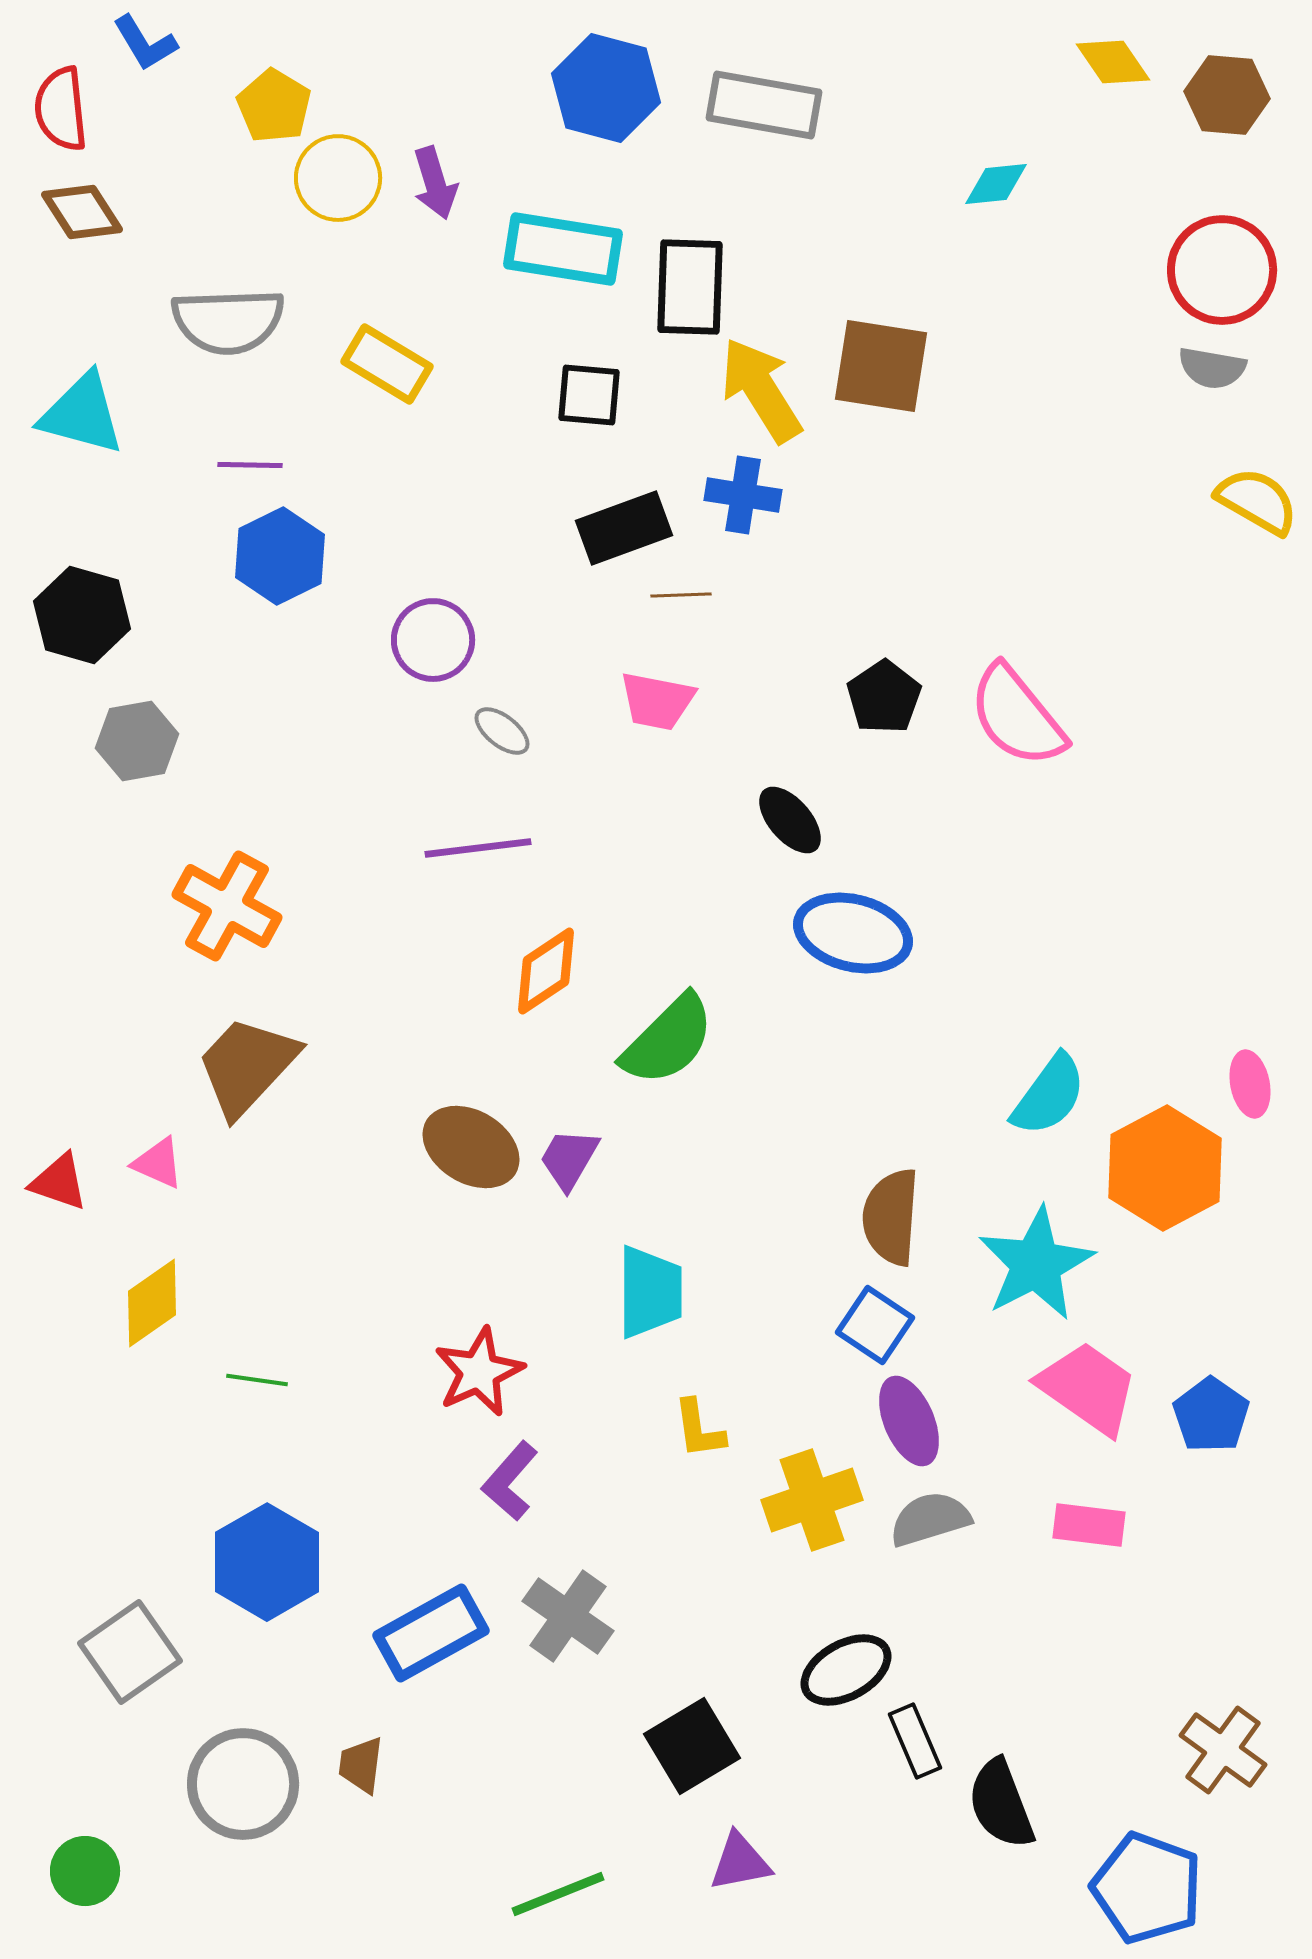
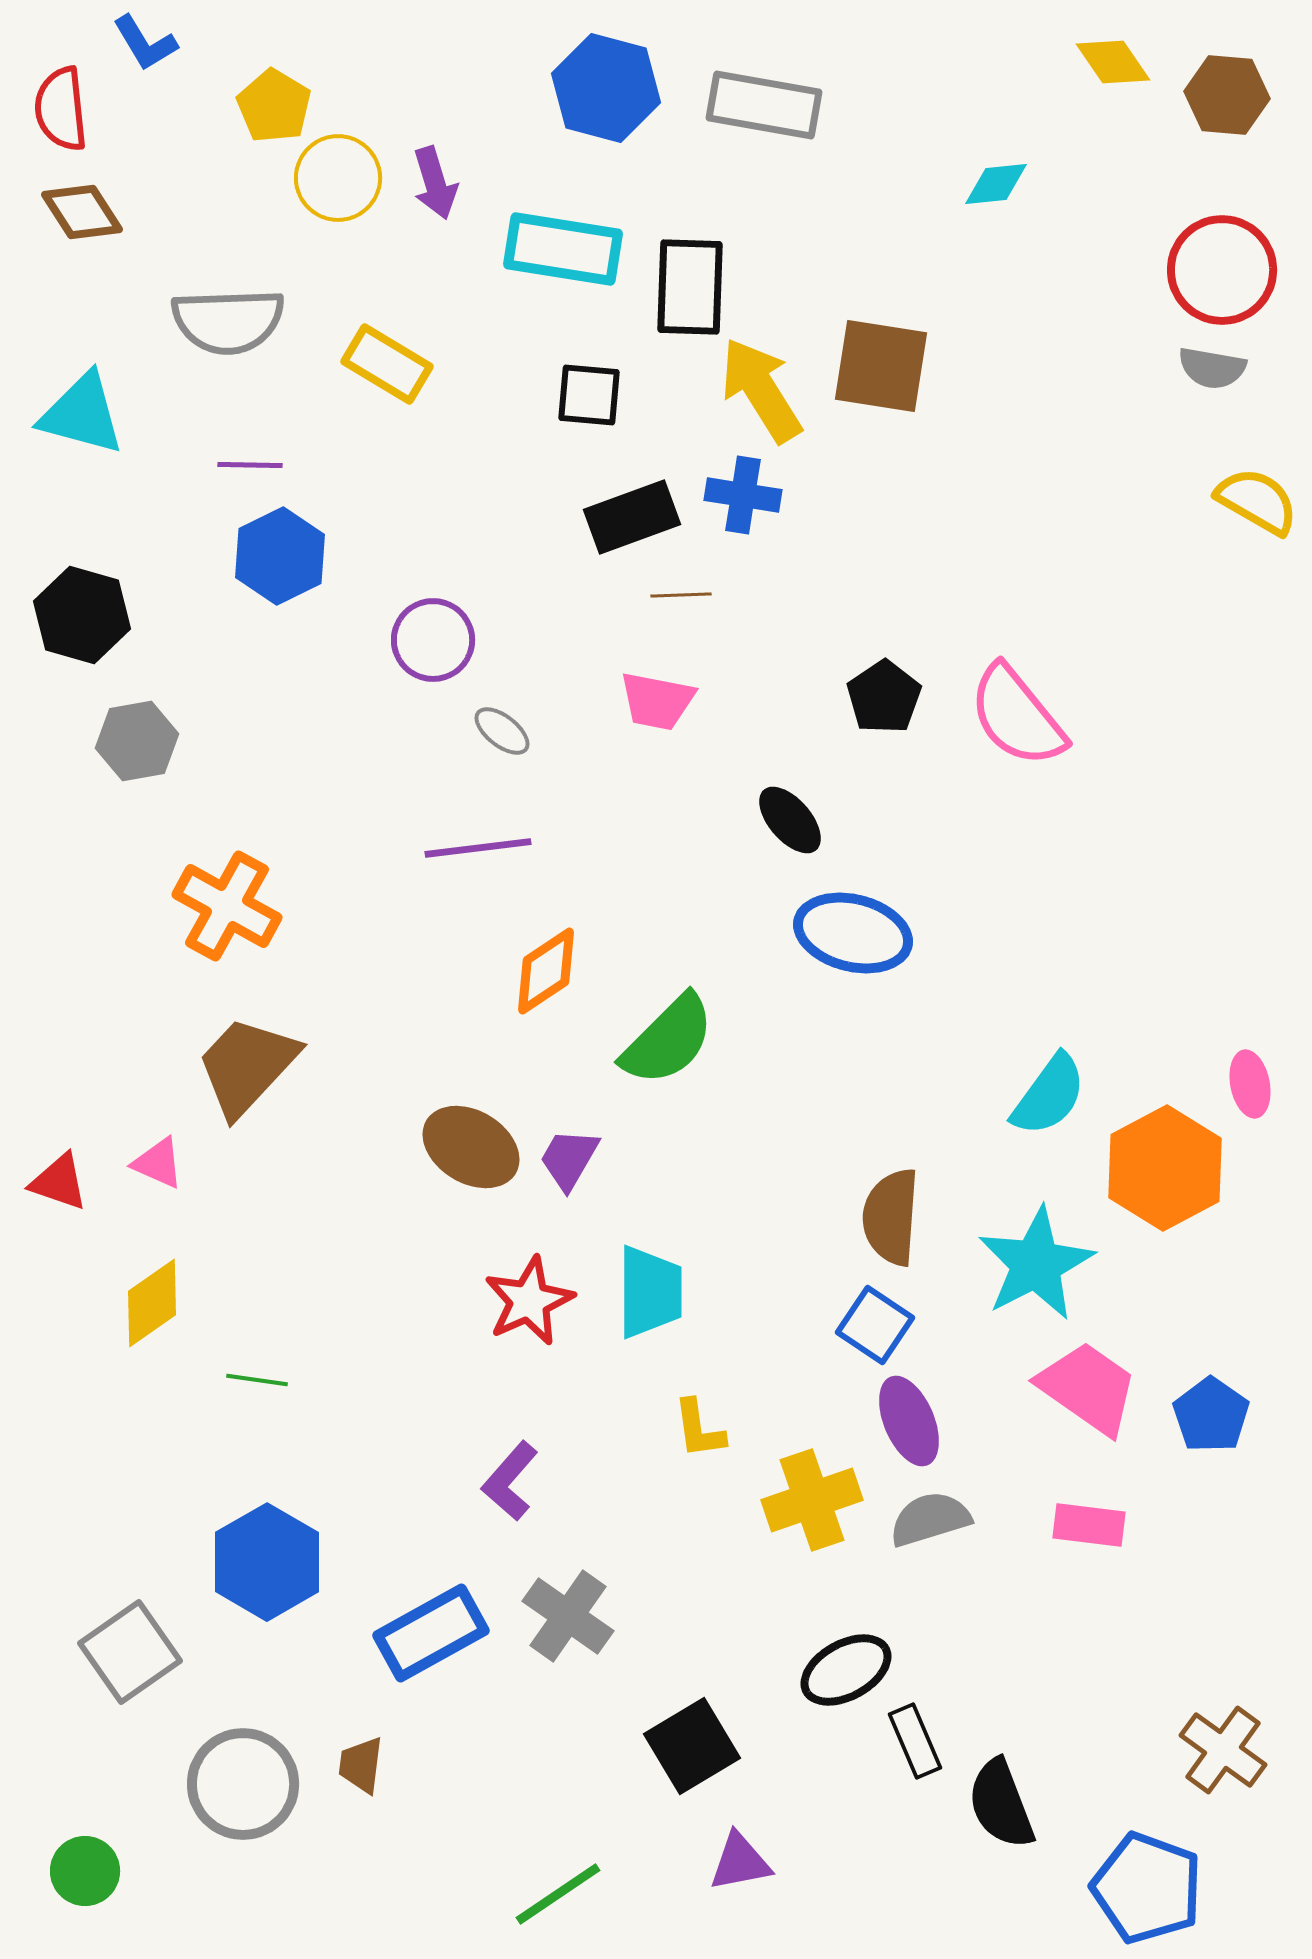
black rectangle at (624, 528): moved 8 px right, 11 px up
red star at (479, 1372): moved 50 px right, 71 px up
green line at (558, 1894): rotated 12 degrees counterclockwise
